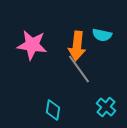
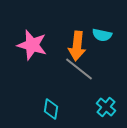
pink star: rotated 8 degrees clockwise
gray line: rotated 16 degrees counterclockwise
cyan diamond: moved 2 px left, 1 px up
